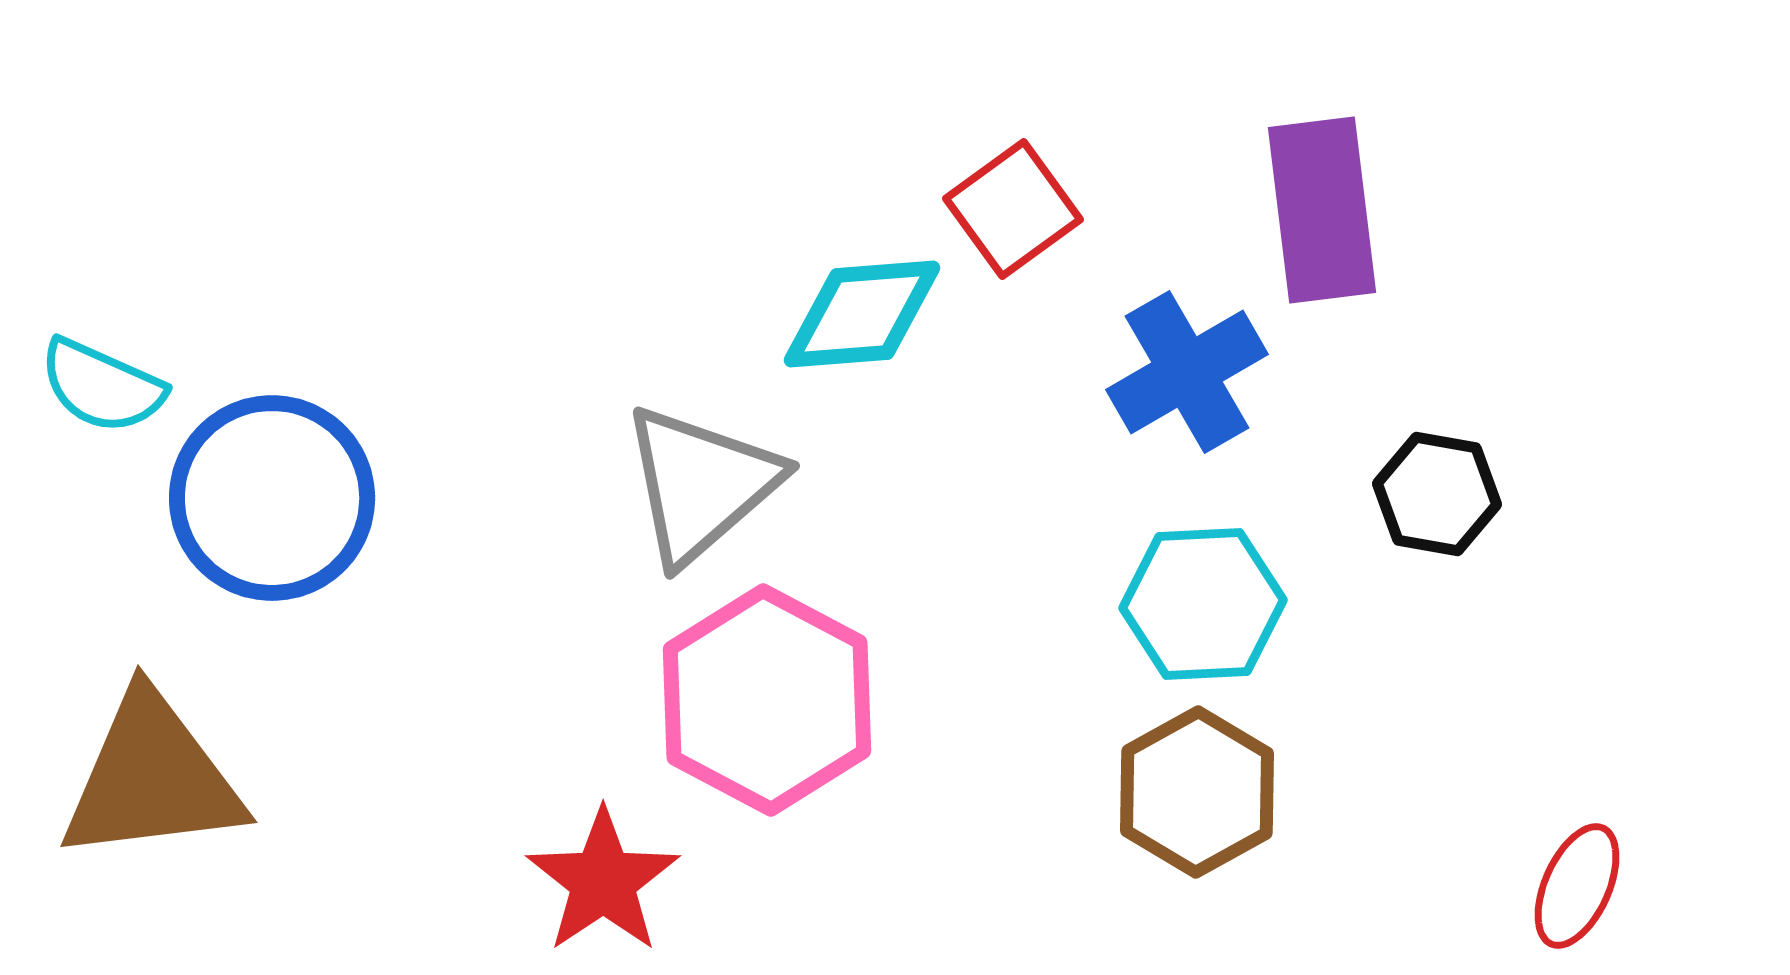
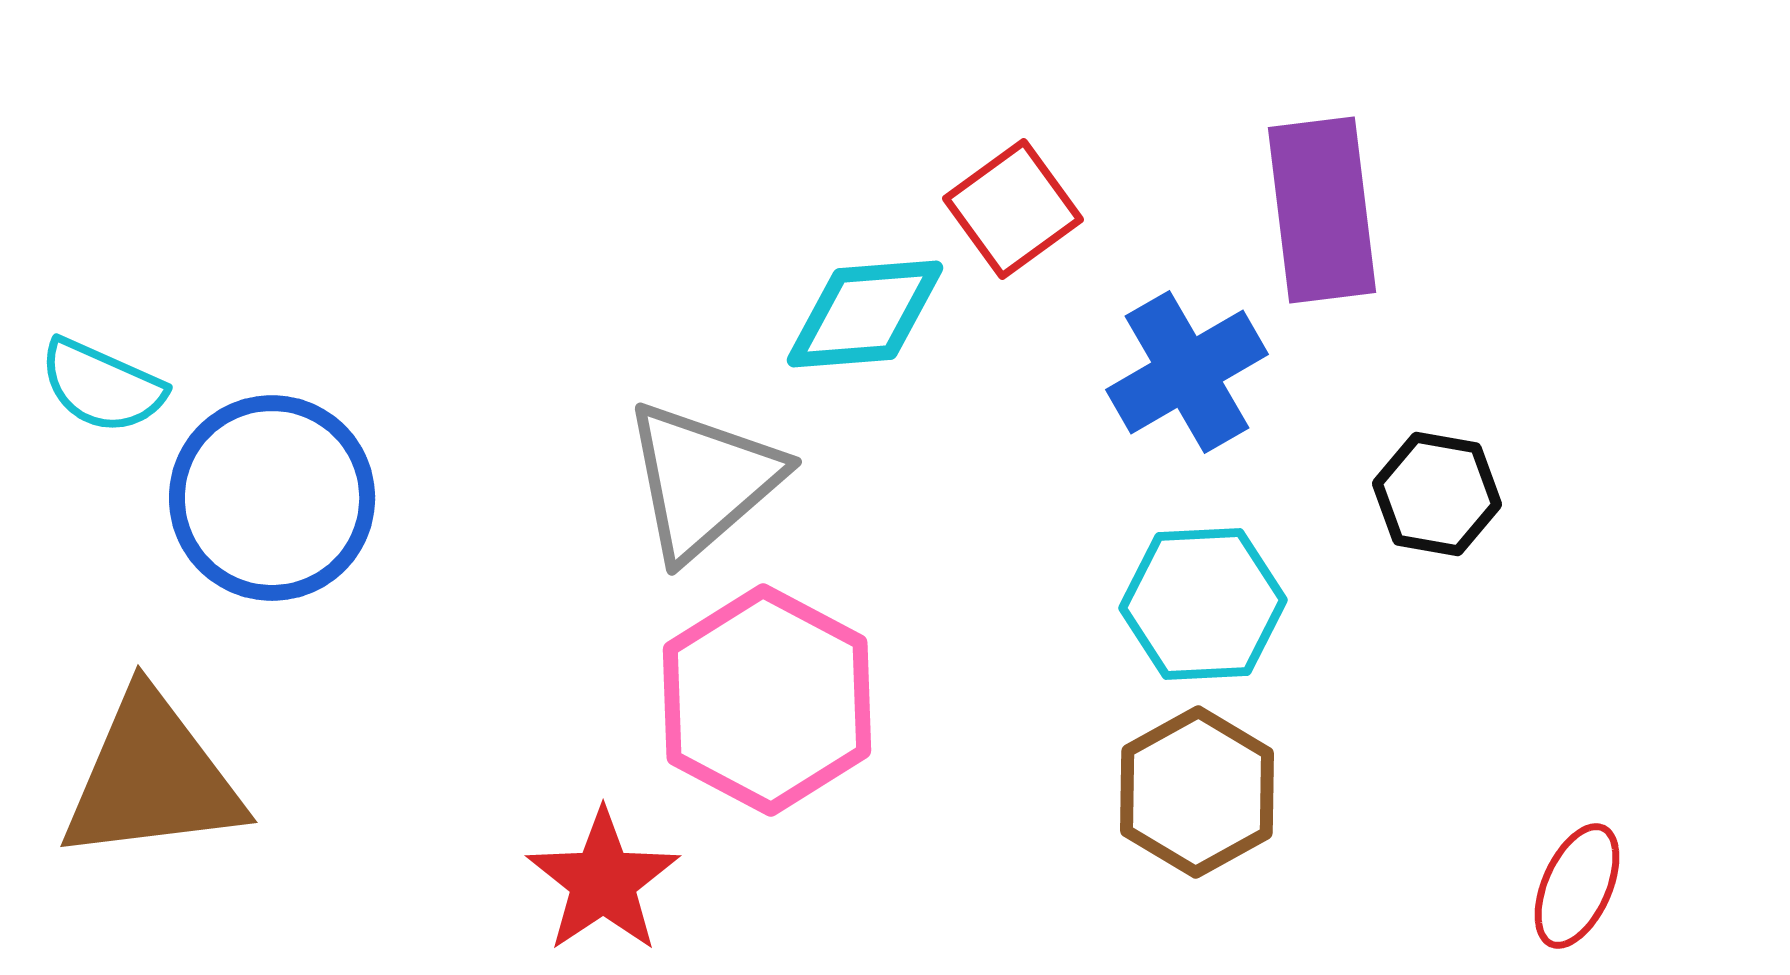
cyan diamond: moved 3 px right
gray triangle: moved 2 px right, 4 px up
